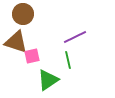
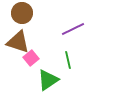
brown circle: moved 1 px left, 1 px up
purple line: moved 2 px left, 8 px up
brown triangle: moved 2 px right
pink square: moved 1 px left, 2 px down; rotated 28 degrees counterclockwise
